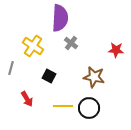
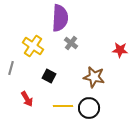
red star: moved 4 px right
